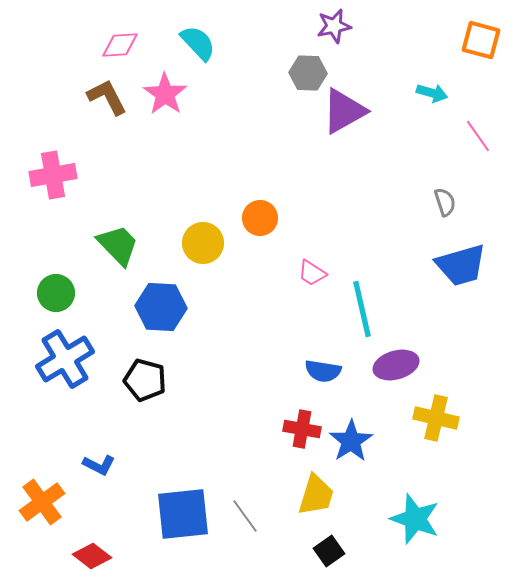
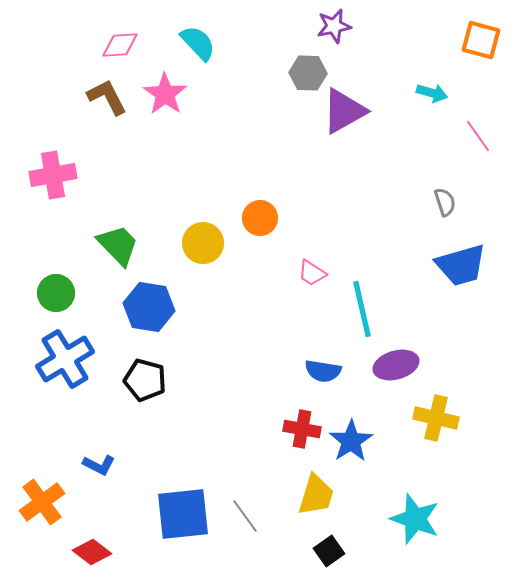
blue hexagon: moved 12 px left; rotated 6 degrees clockwise
red diamond: moved 4 px up
